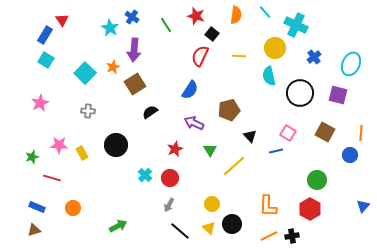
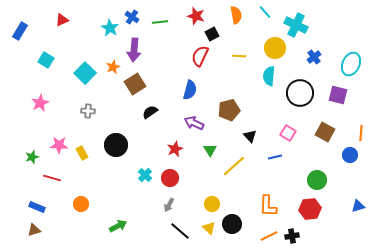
orange semicircle at (236, 15): rotated 18 degrees counterclockwise
red triangle at (62, 20): rotated 40 degrees clockwise
green line at (166, 25): moved 6 px left, 3 px up; rotated 63 degrees counterclockwise
black square at (212, 34): rotated 24 degrees clockwise
blue rectangle at (45, 35): moved 25 px left, 4 px up
cyan semicircle at (269, 76): rotated 18 degrees clockwise
blue semicircle at (190, 90): rotated 18 degrees counterclockwise
blue line at (276, 151): moved 1 px left, 6 px down
blue triangle at (363, 206): moved 5 px left; rotated 32 degrees clockwise
orange circle at (73, 208): moved 8 px right, 4 px up
red hexagon at (310, 209): rotated 25 degrees clockwise
